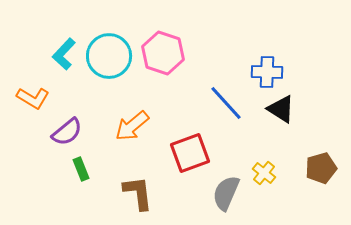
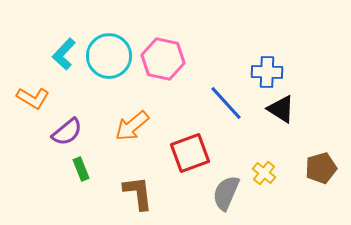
pink hexagon: moved 6 px down; rotated 6 degrees counterclockwise
